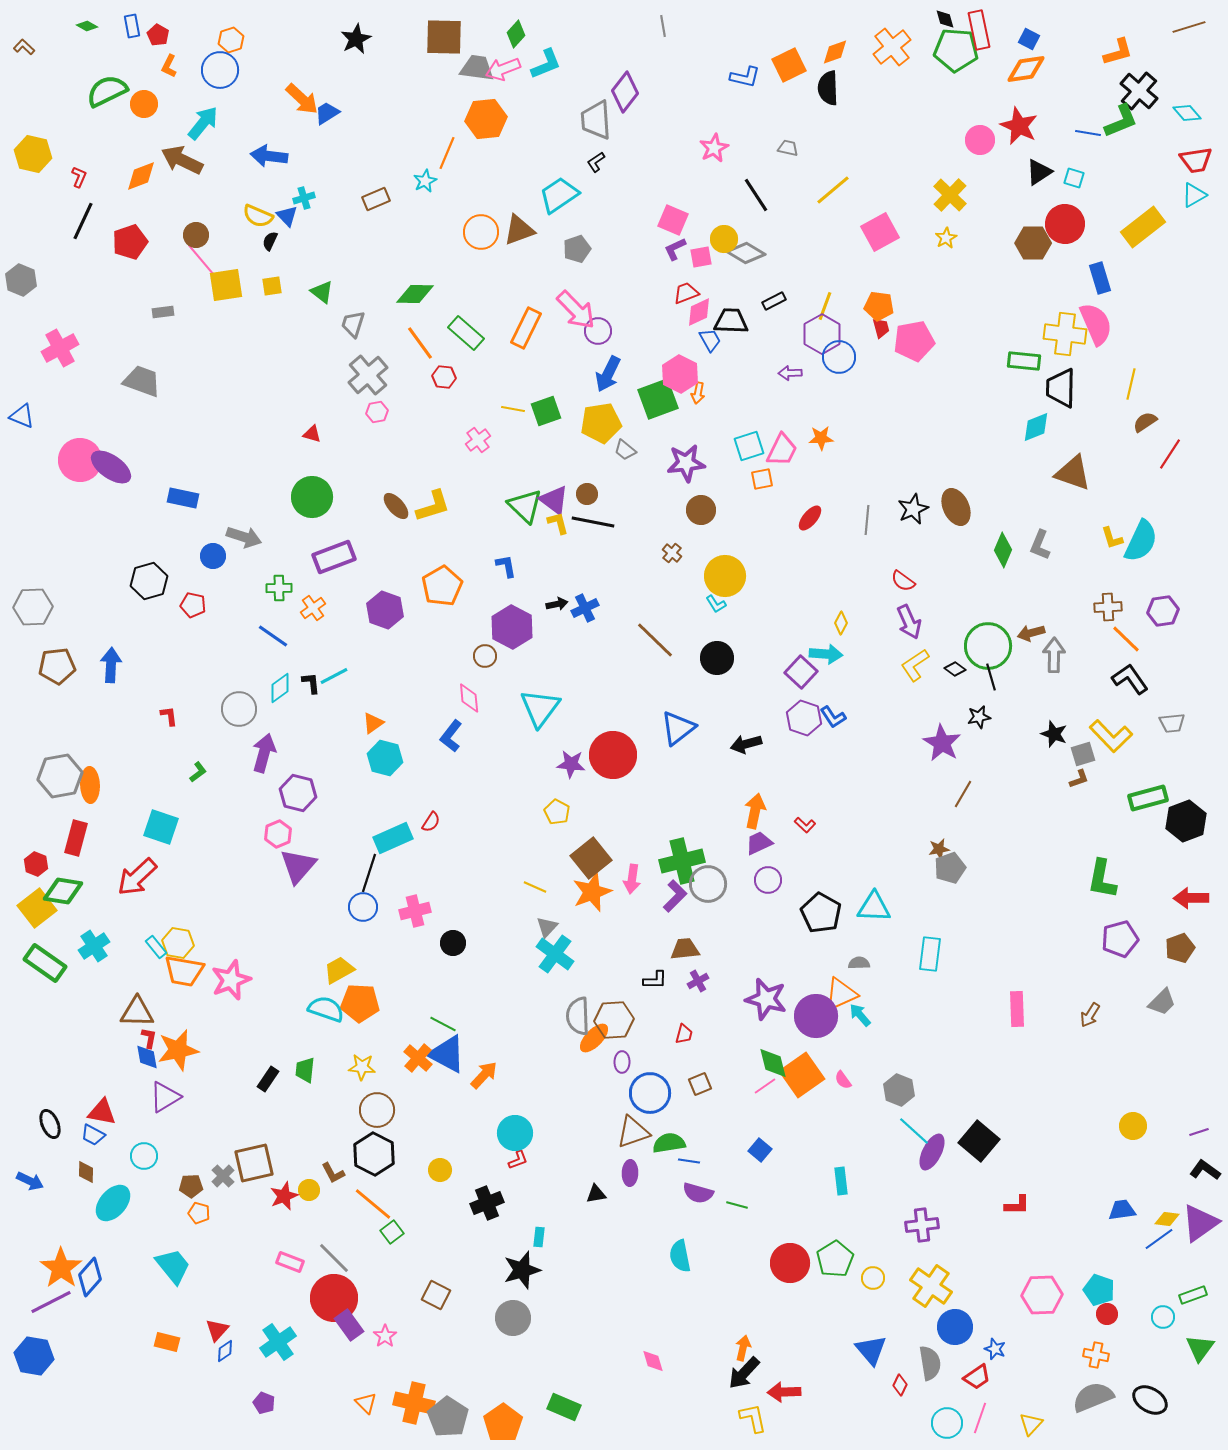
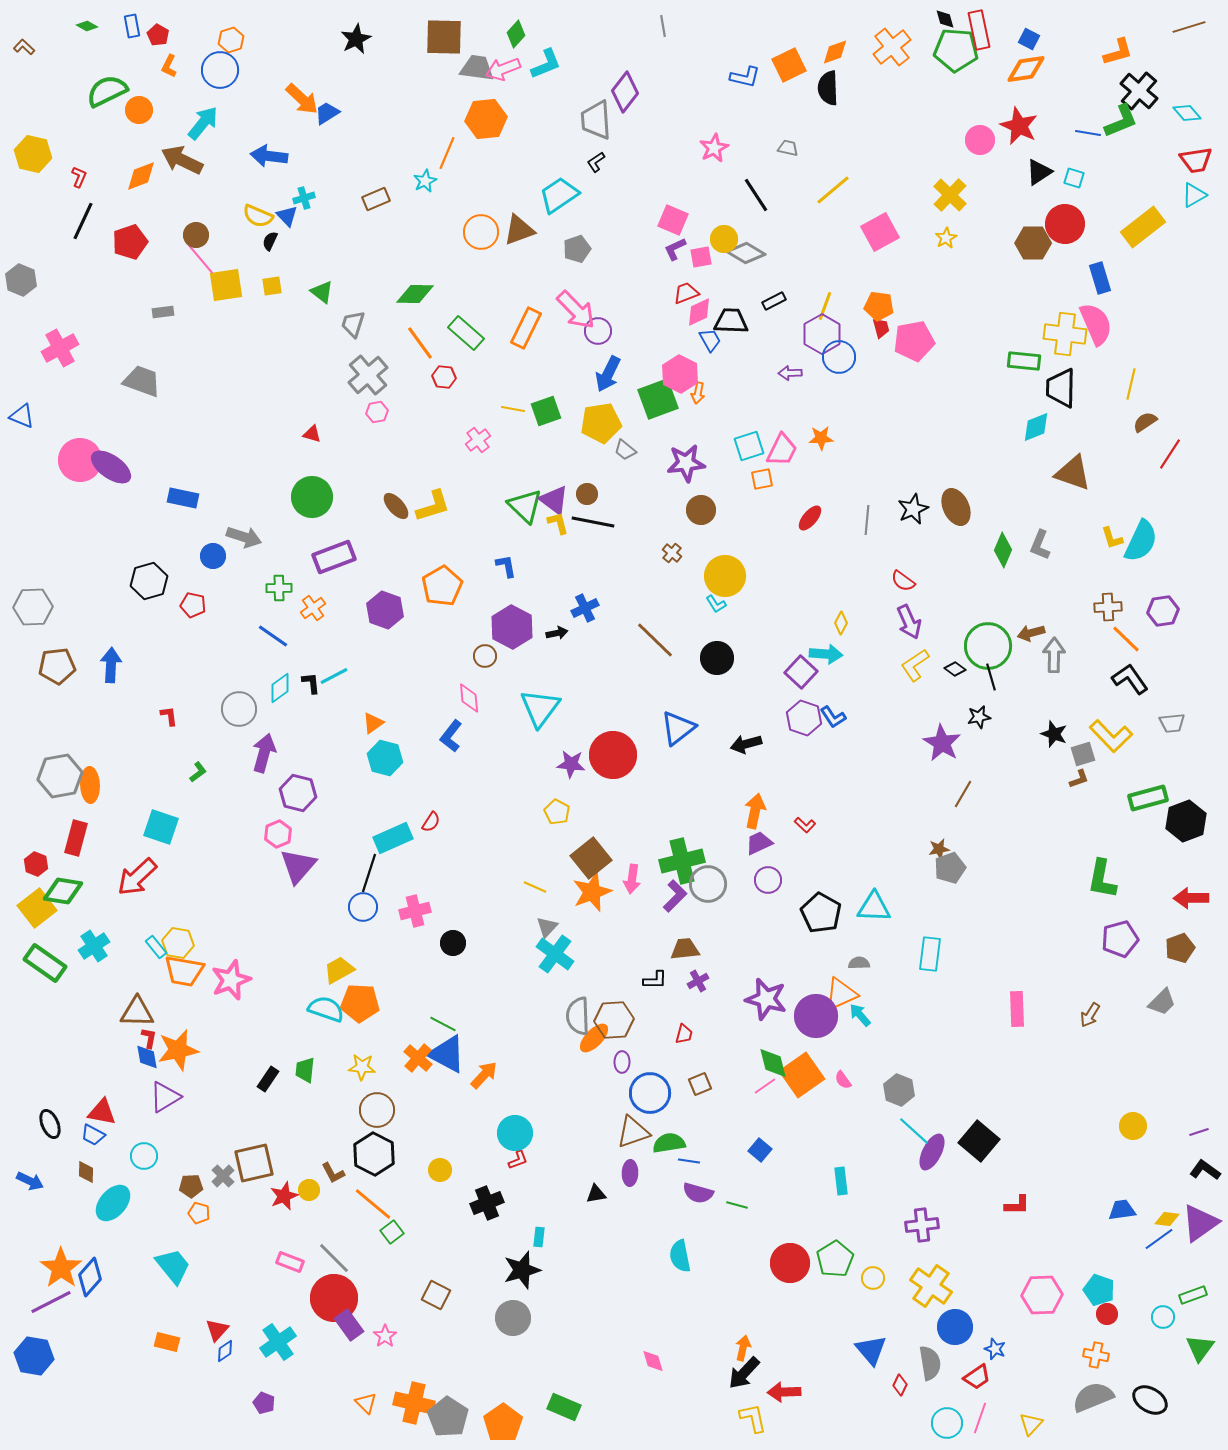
orange circle at (144, 104): moved 5 px left, 6 px down
black arrow at (557, 604): moved 29 px down
